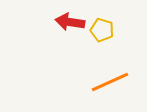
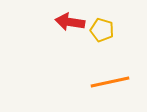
orange line: rotated 12 degrees clockwise
